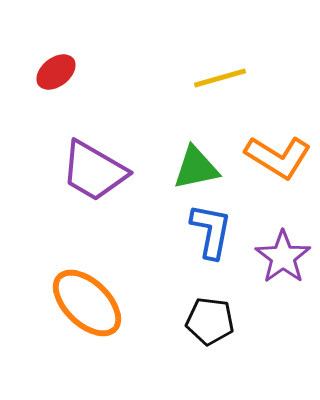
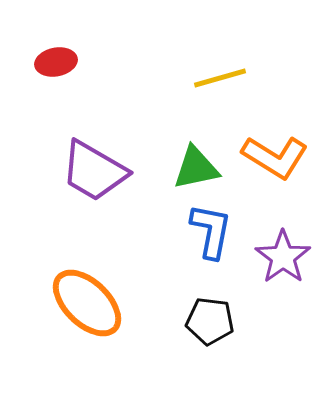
red ellipse: moved 10 px up; rotated 27 degrees clockwise
orange L-shape: moved 3 px left
